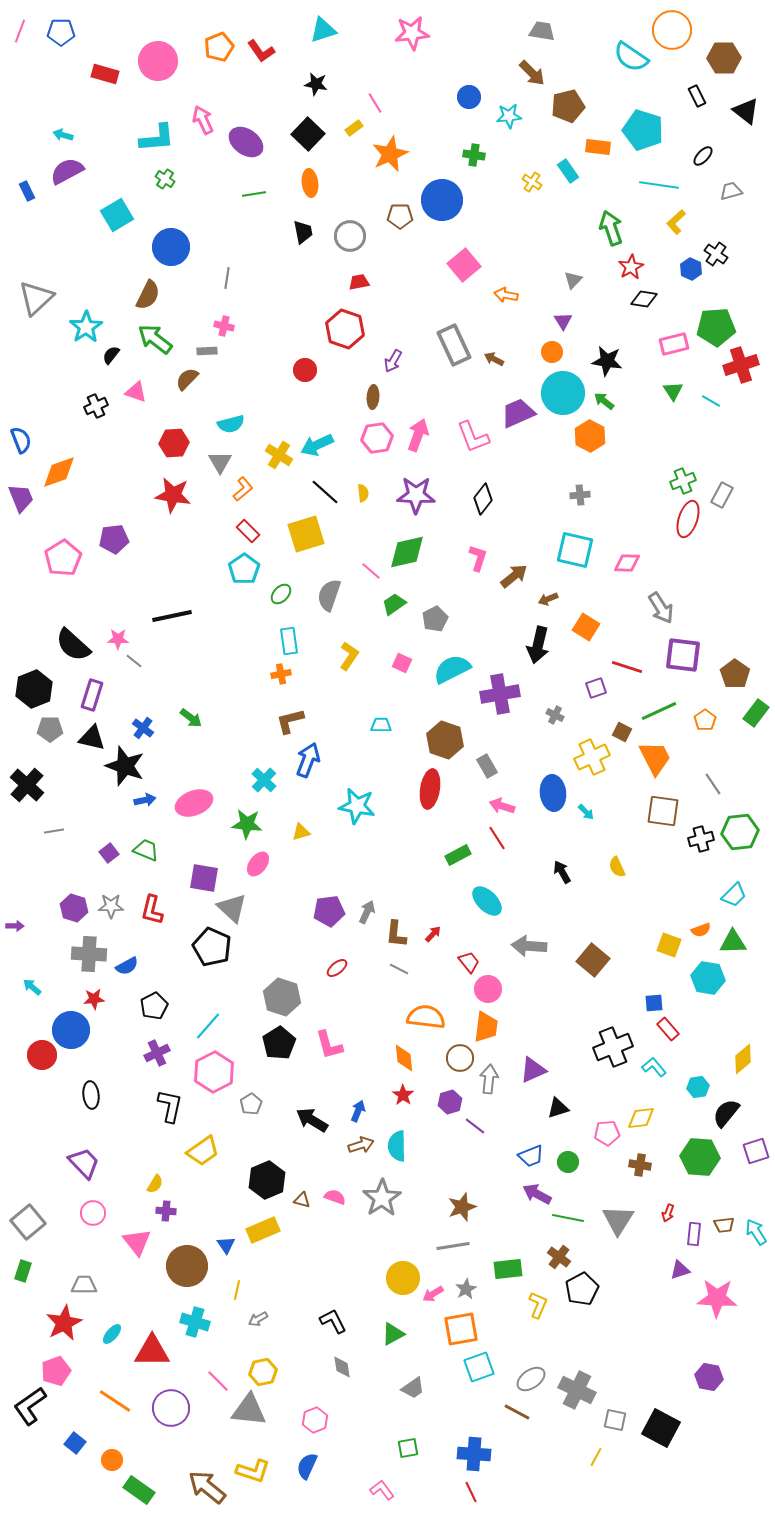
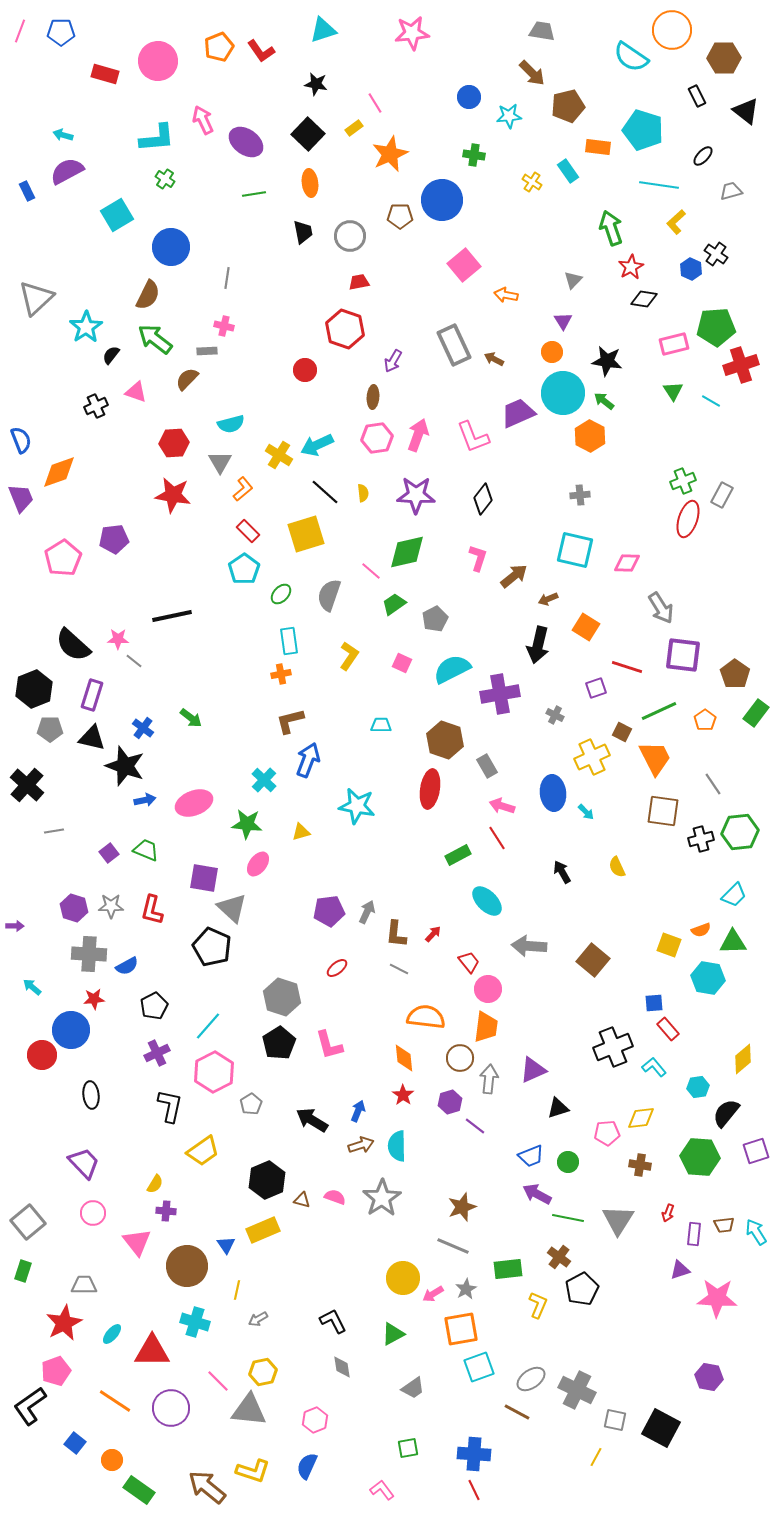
gray line at (453, 1246): rotated 32 degrees clockwise
red line at (471, 1492): moved 3 px right, 2 px up
